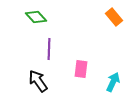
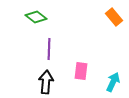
green diamond: rotated 10 degrees counterclockwise
pink rectangle: moved 2 px down
black arrow: moved 8 px right, 1 px down; rotated 40 degrees clockwise
